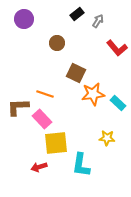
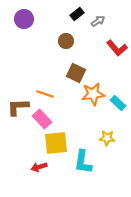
gray arrow: rotated 24 degrees clockwise
brown circle: moved 9 px right, 2 px up
cyan L-shape: moved 2 px right, 3 px up
